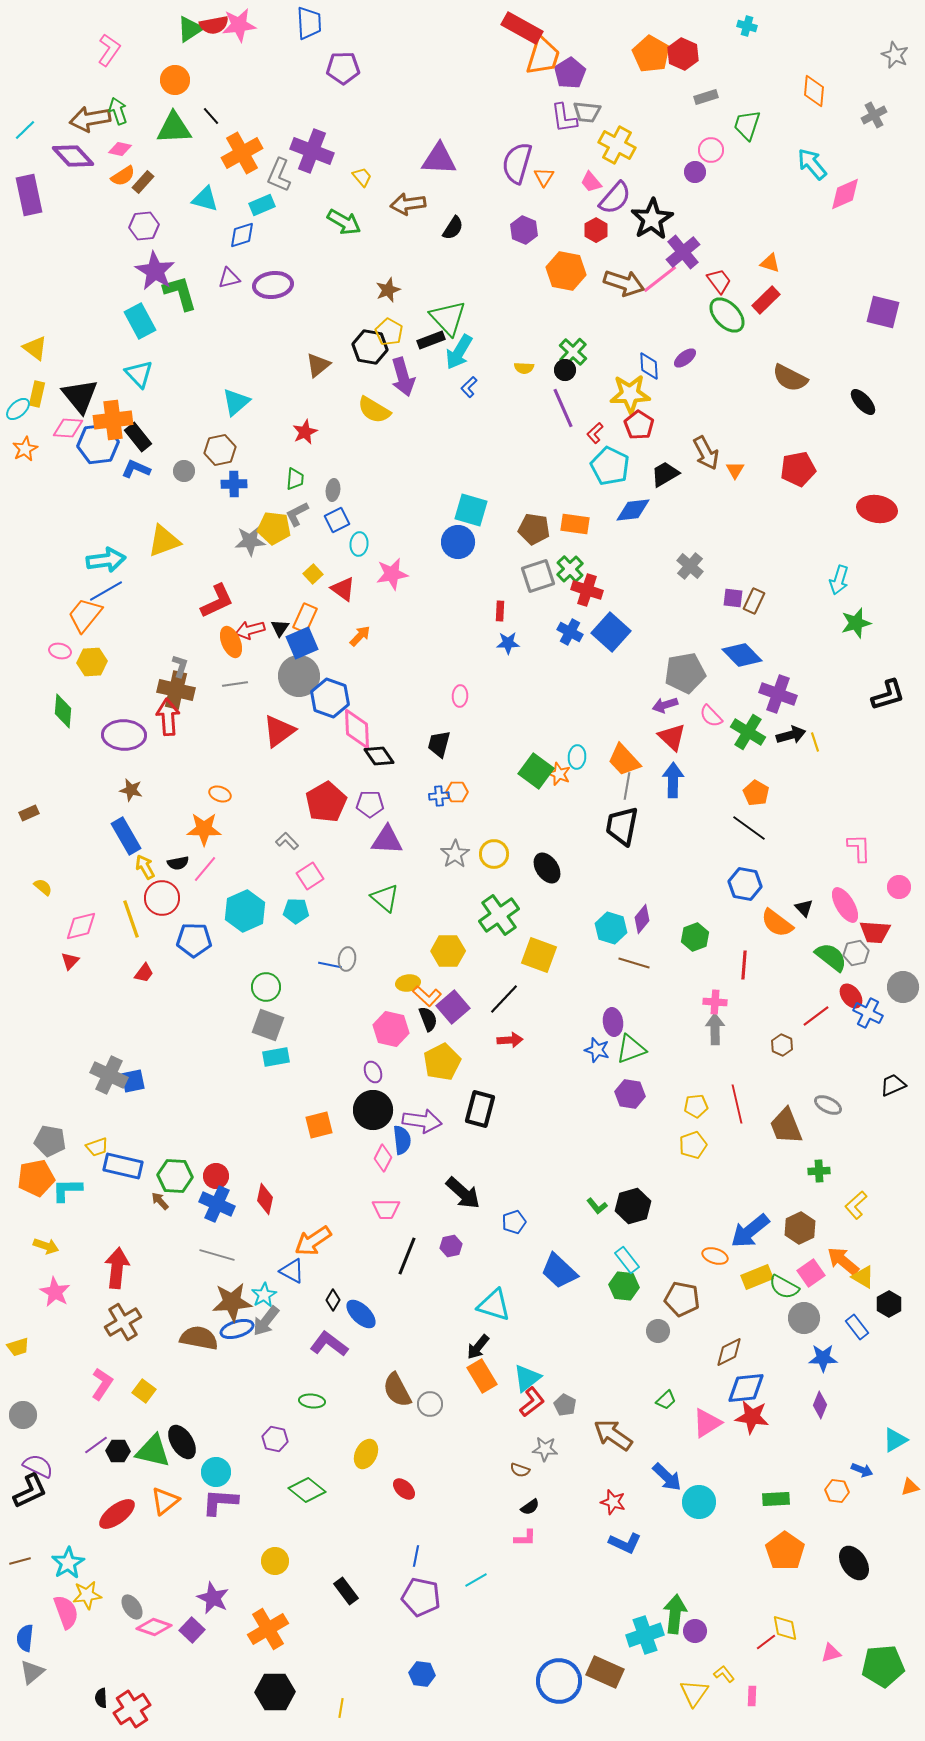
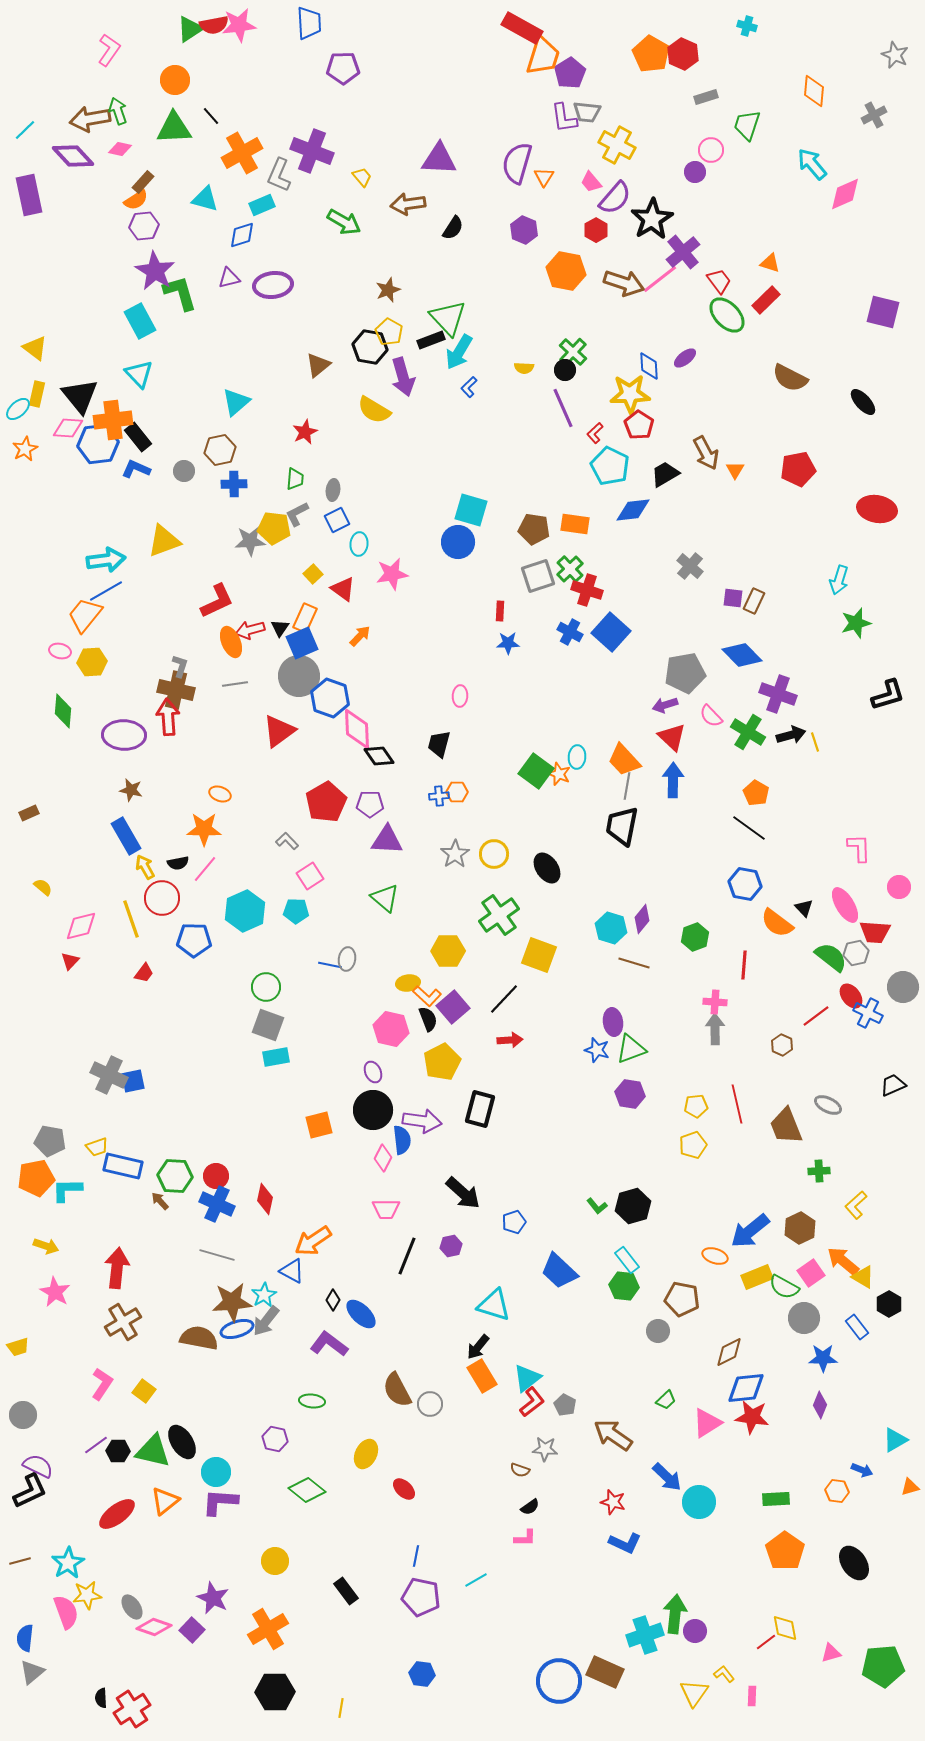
orange semicircle at (123, 176): moved 13 px right, 24 px down
